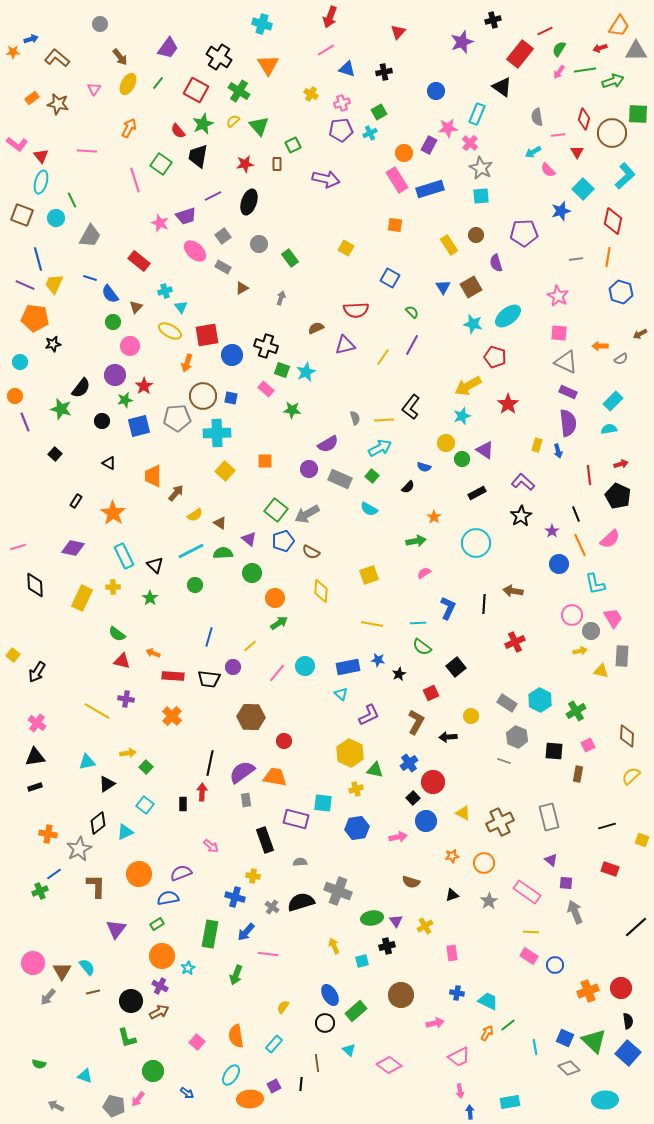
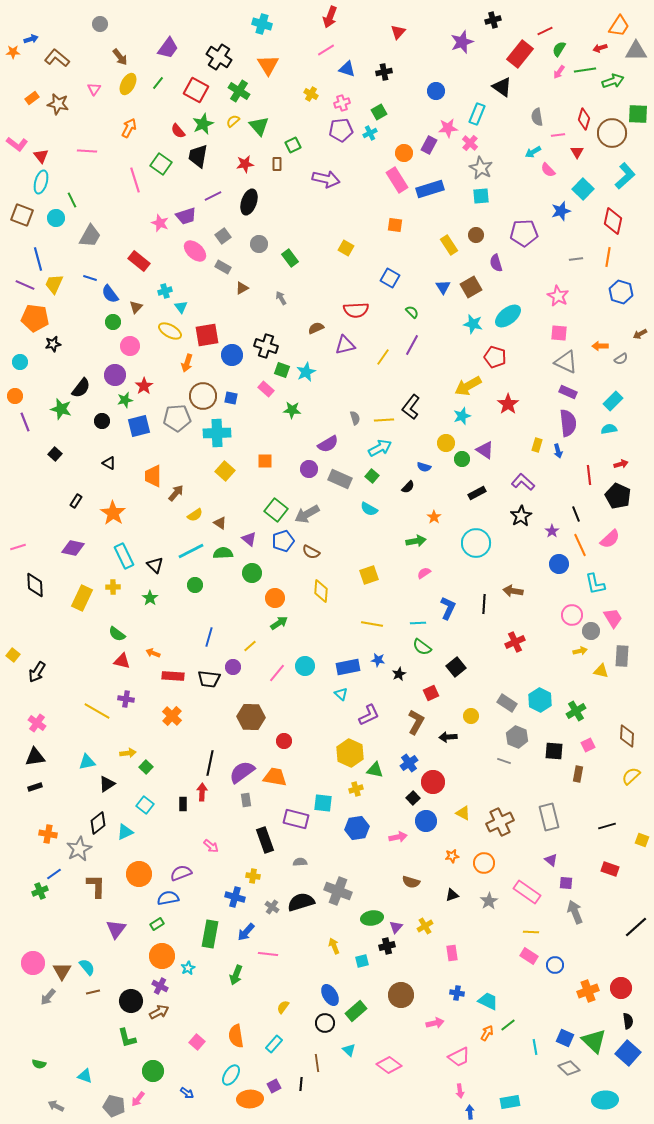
gray arrow at (281, 298): rotated 48 degrees counterclockwise
purple triangle at (396, 921): moved 6 px down; rotated 16 degrees clockwise
